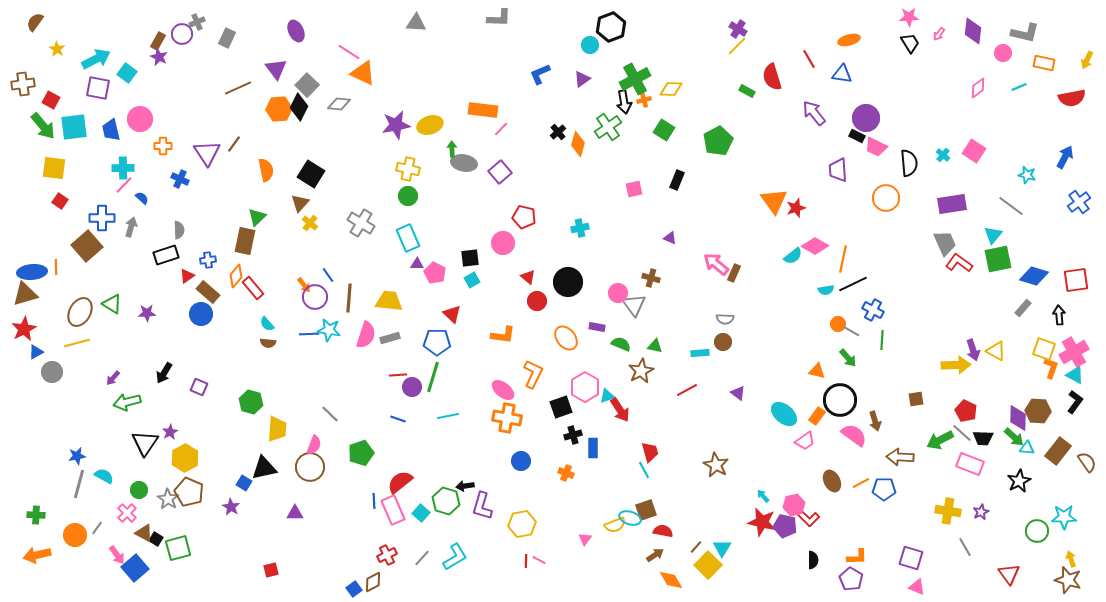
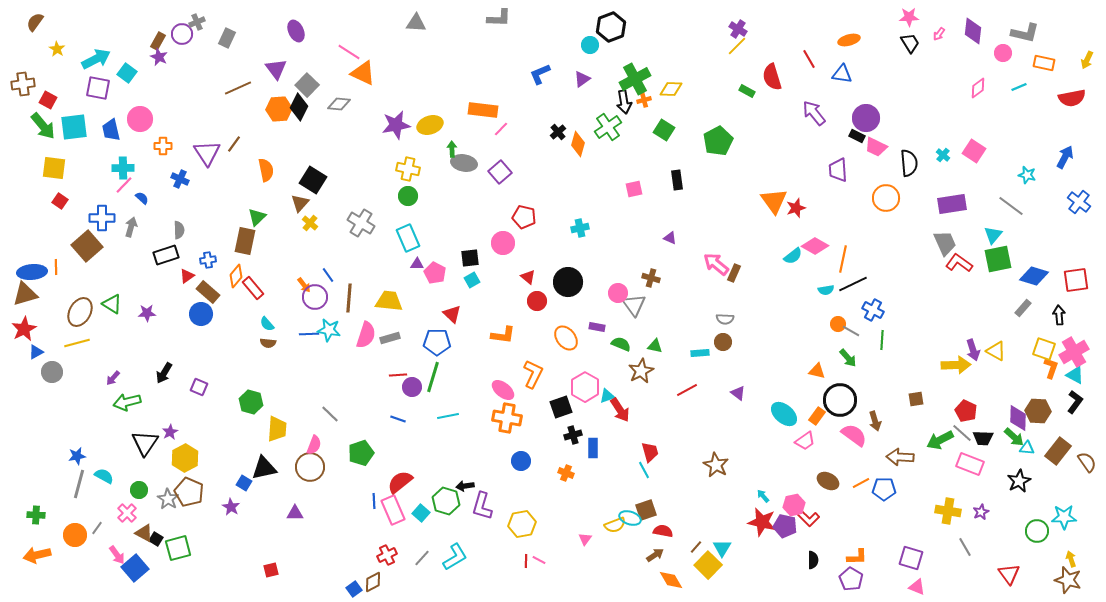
red square at (51, 100): moved 3 px left
black square at (311, 174): moved 2 px right, 6 px down
black rectangle at (677, 180): rotated 30 degrees counterclockwise
blue cross at (1079, 202): rotated 15 degrees counterclockwise
brown ellipse at (832, 481): moved 4 px left; rotated 35 degrees counterclockwise
